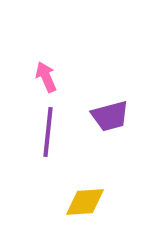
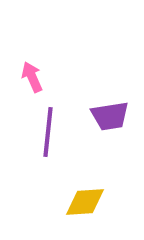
pink arrow: moved 14 px left
purple trapezoid: rotated 6 degrees clockwise
